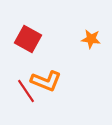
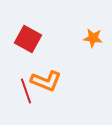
orange star: moved 2 px right, 1 px up
red line: rotated 15 degrees clockwise
